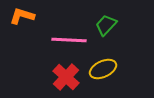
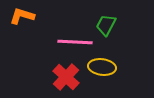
green trapezoid: rotated 15 degrees counterclockwise
pink line: moved 6 px right, 2 px down
yellow ellipse: moved 1 px left, 2 px up; rotated 32 degrees clockwise
